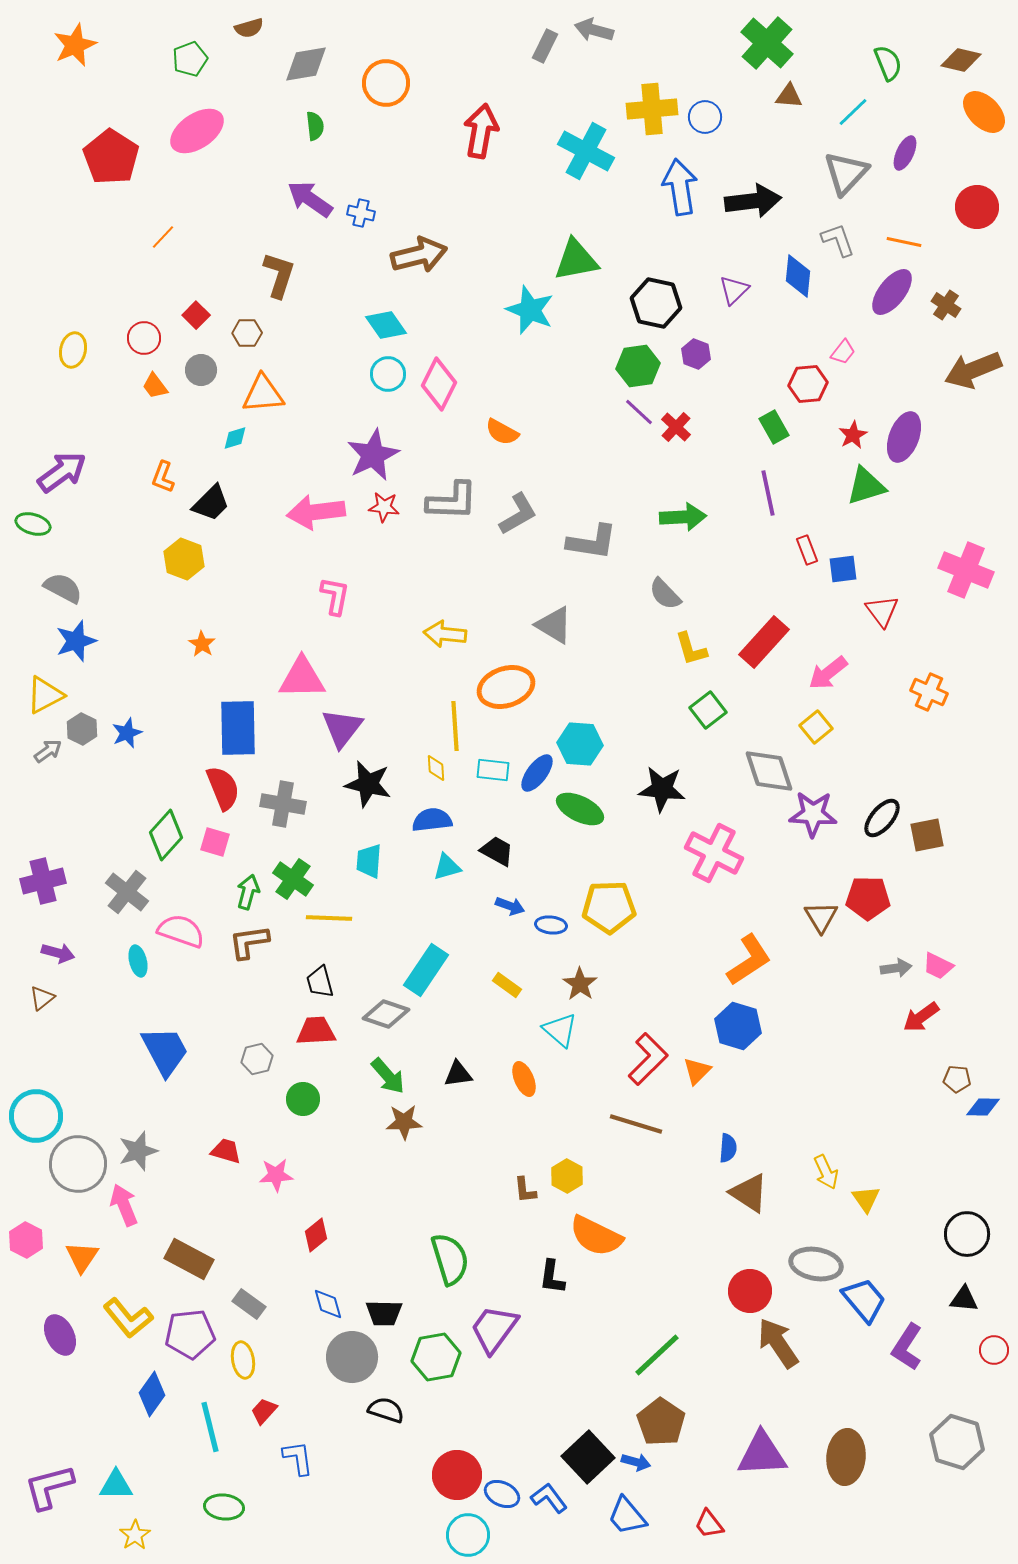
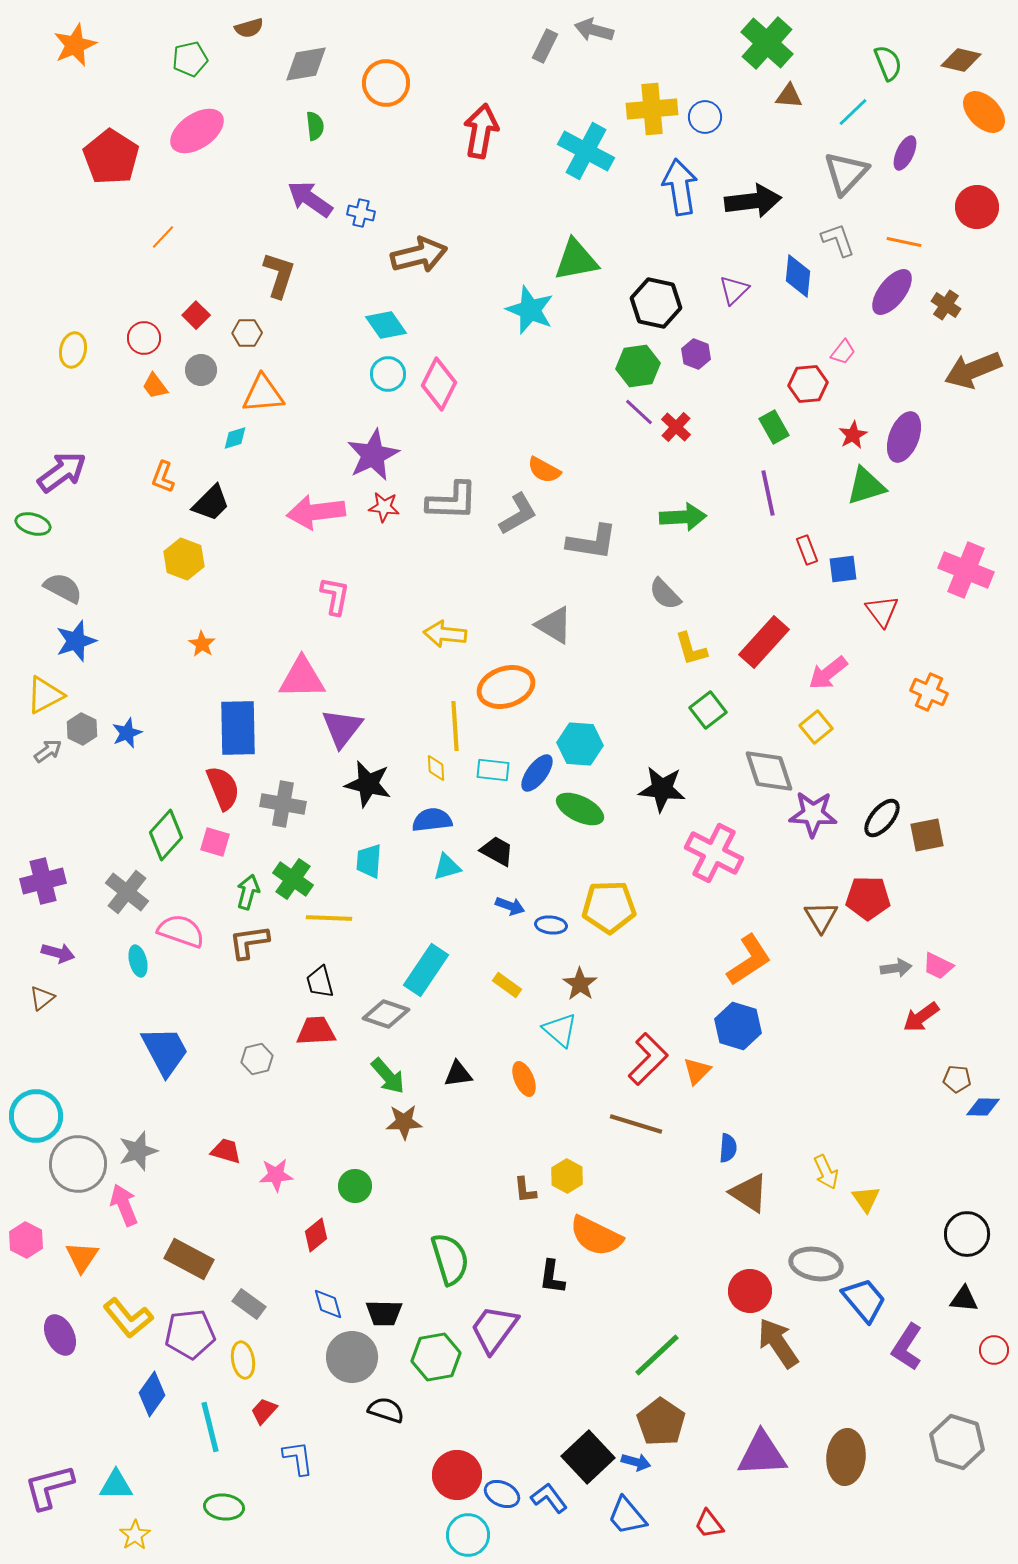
green pentagon at (190, 59): rotated 8 degrees clockwise
orange semicircle at (502, 432): moved 42 px right, 38 px down
green circle at (303, 1099): moved 52 px right, 87 px down
